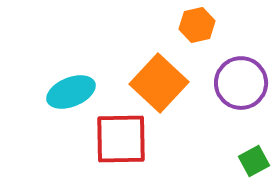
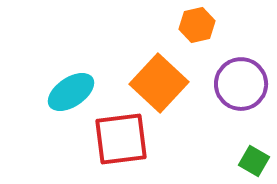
purple circle: moved 1 px down
cyan ellipse: rotated 12 degrees counterclockwise
red square: rotated 6 degrees counterclockwise
green square: rotated 32 degrees counterclockwise
